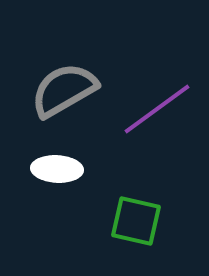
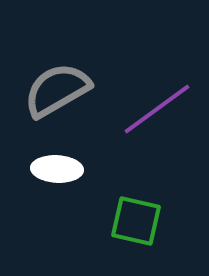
gray semicircle: moved 7 px left
